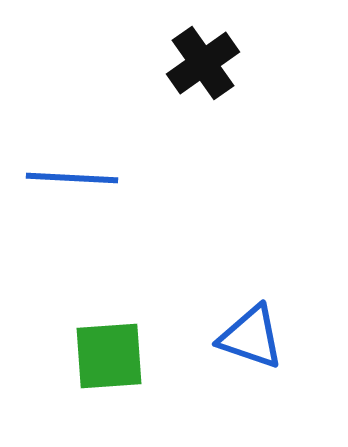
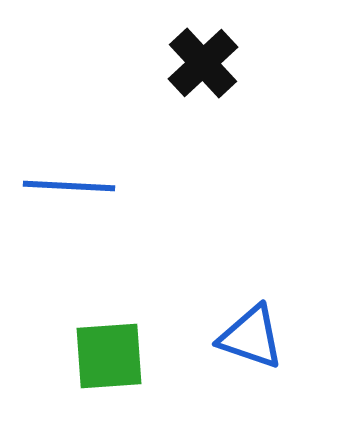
black cross: rotated 8 degrees counterclockwise
blue line: moved 3 px left, 8 px down
